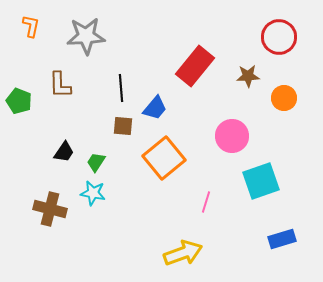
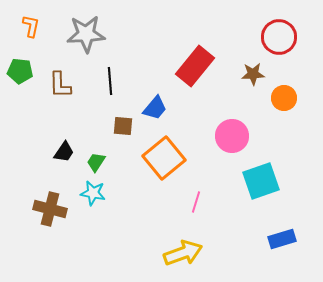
gray star: moved 2 px up
brown star: moved 5 px right, 2 px up
black line: moved 11 px left, 7 px up
green pentagon: moved 1 px right, 30 px up; rotated 15 degrees counterclockwise
pink line: moved 10 px left
